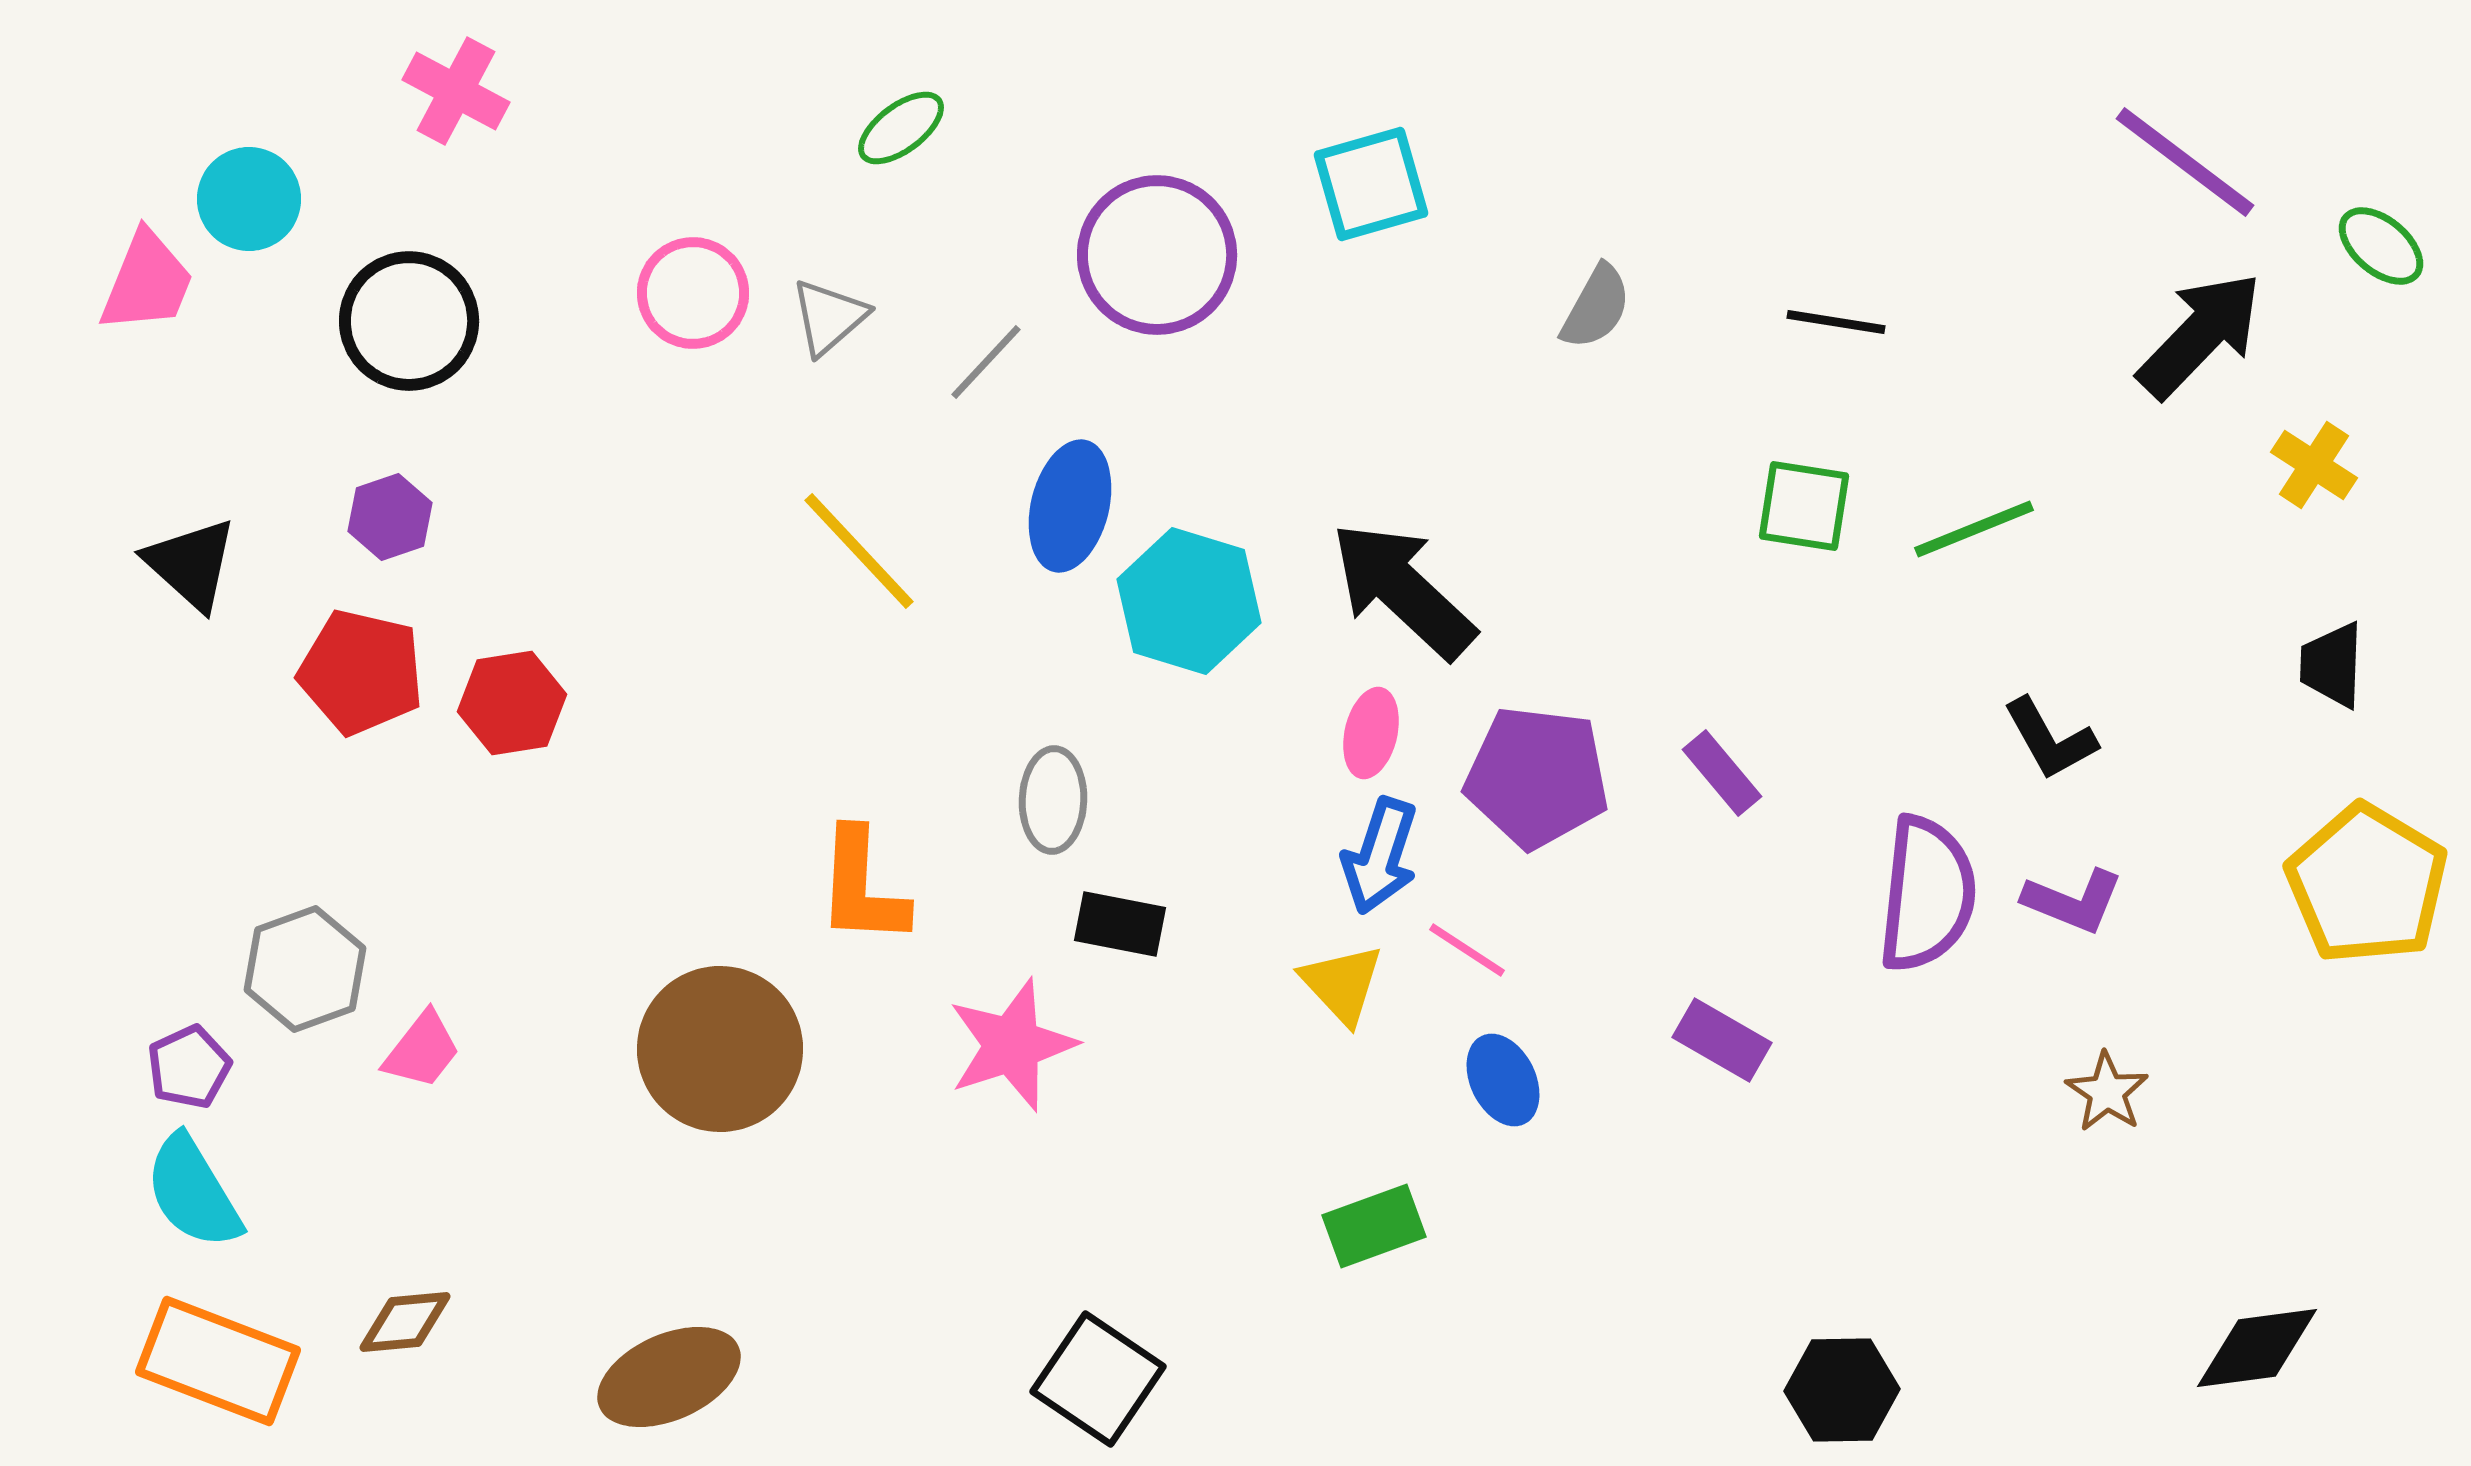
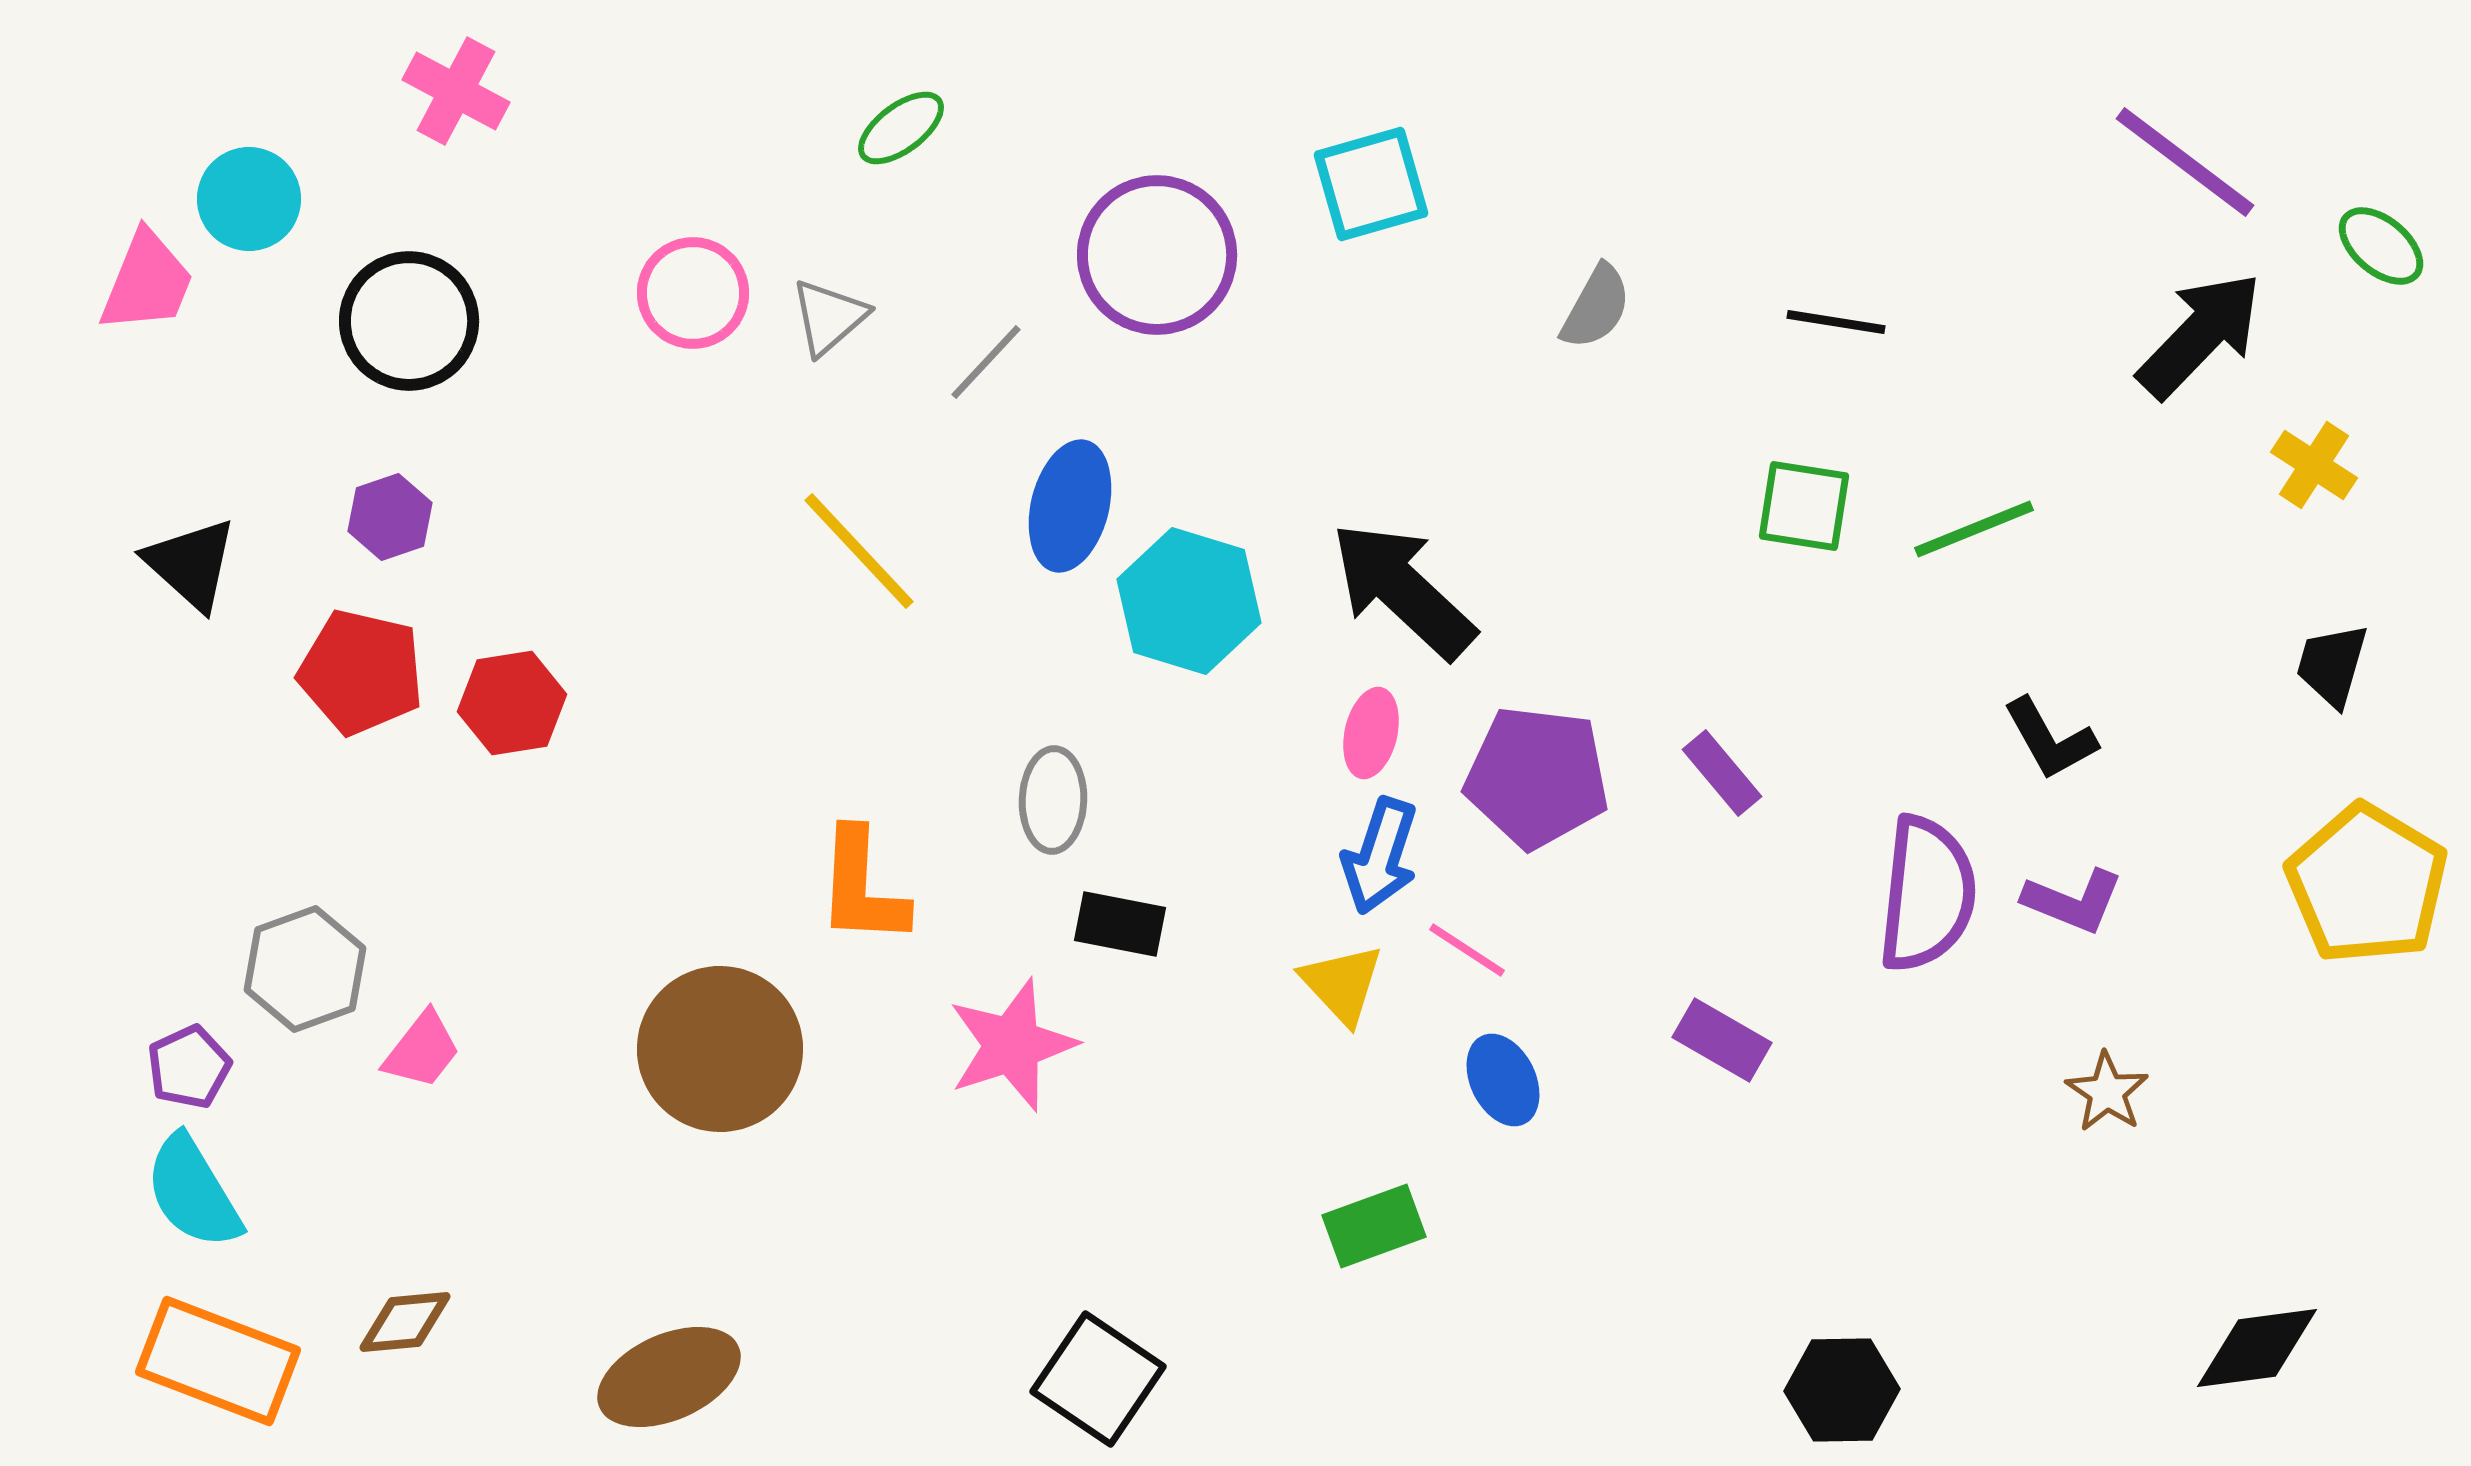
black trapezoid at (2332, 665): rotated 14 degrees clockwise
